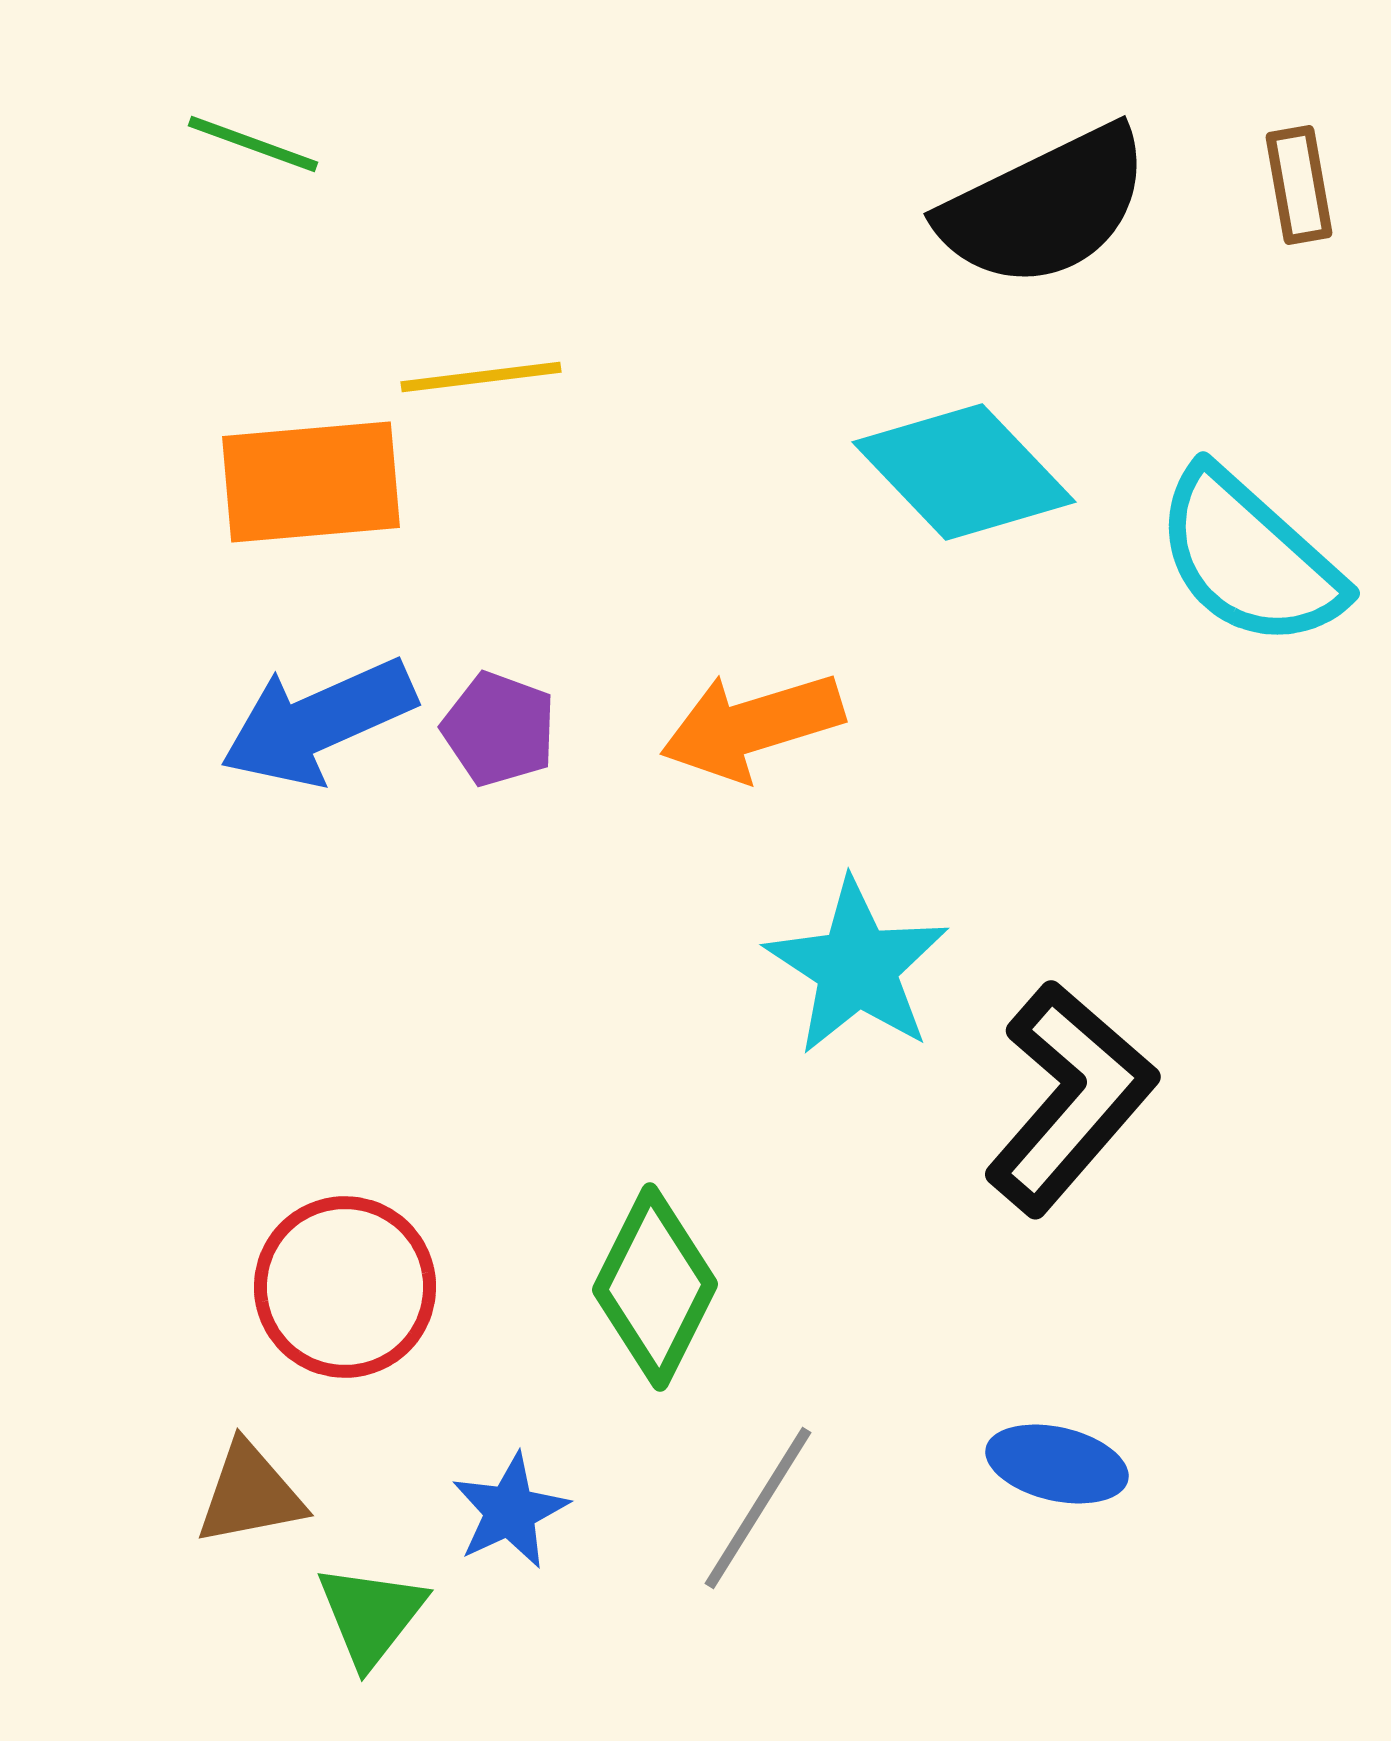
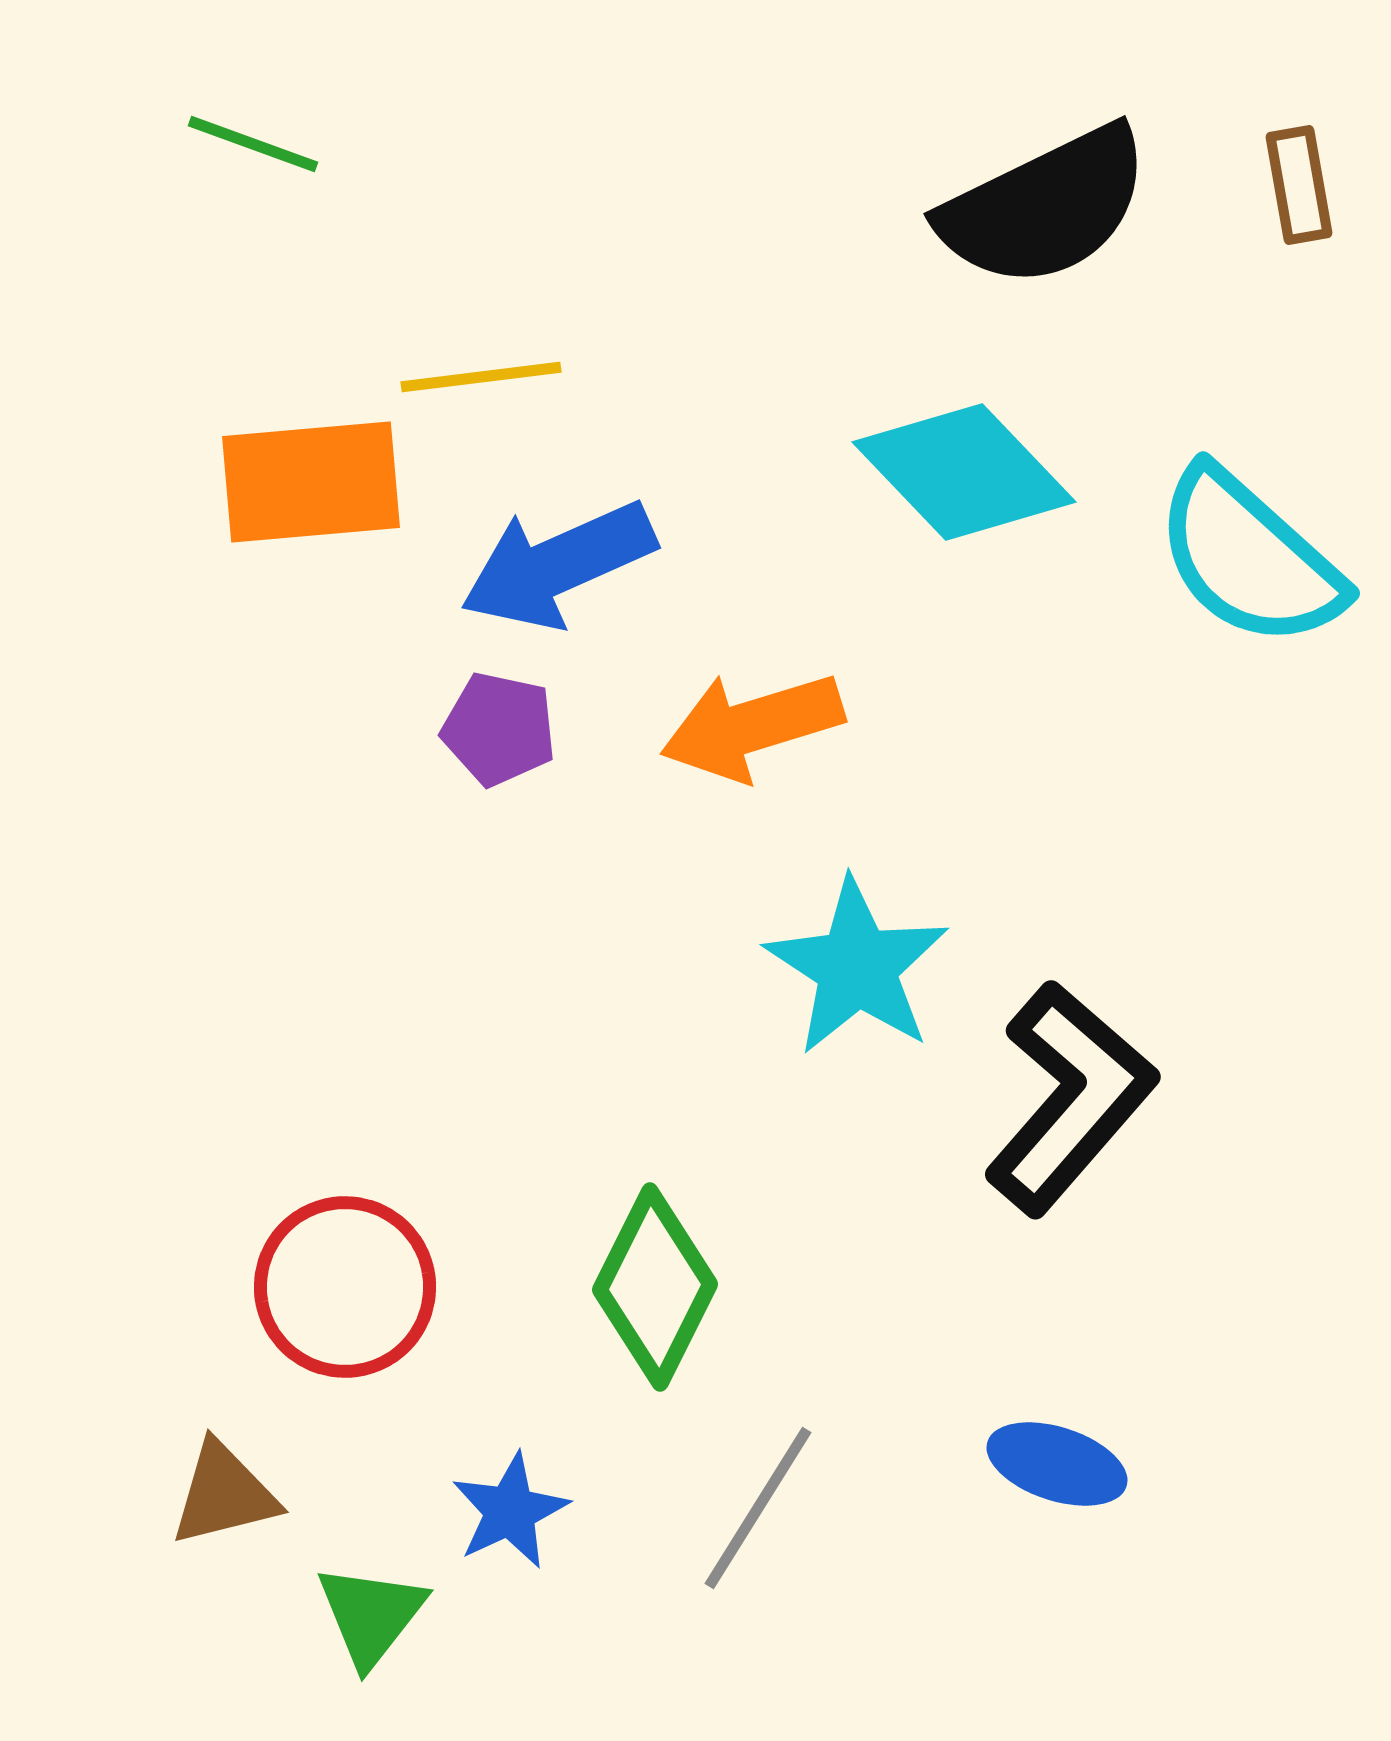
blue arrow: moved 240 px right, 157 px up
purple pentagon: rotated 8 degrees counterclockwise
blue ellipse: rotated 5 degrees clockwise
brown triangle: moved 26 px left; rotated 3 degrees counterclockwise
